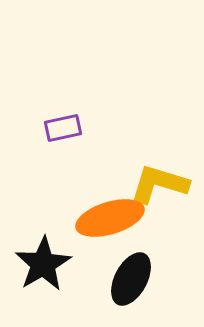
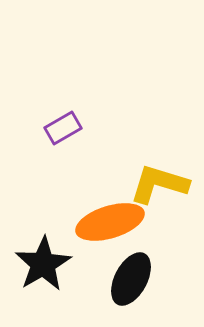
purple rectangle: rotated 18 degrees counterclockwise
orange ellipse: moved 4 px down
